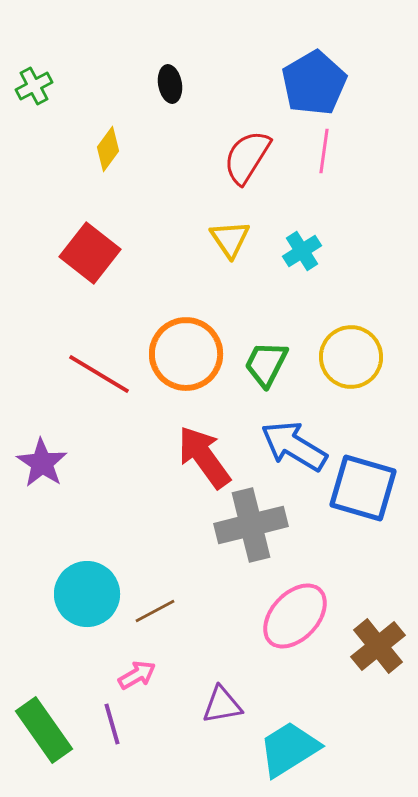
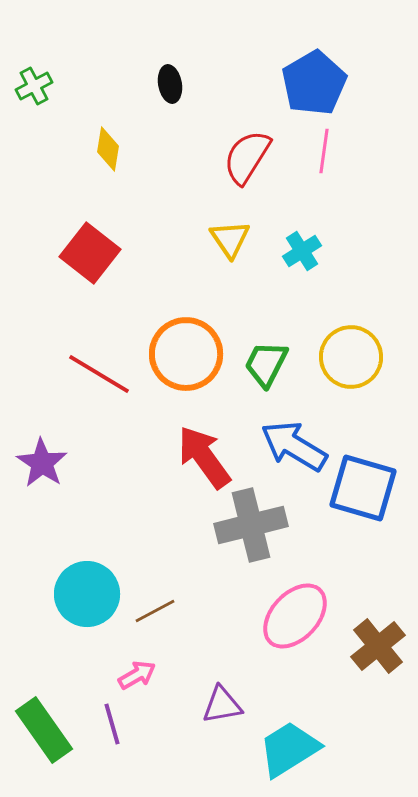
yellow diamond: rotated 27 degrees counterclockwise
